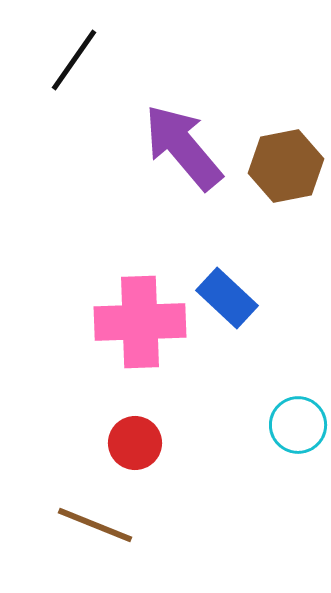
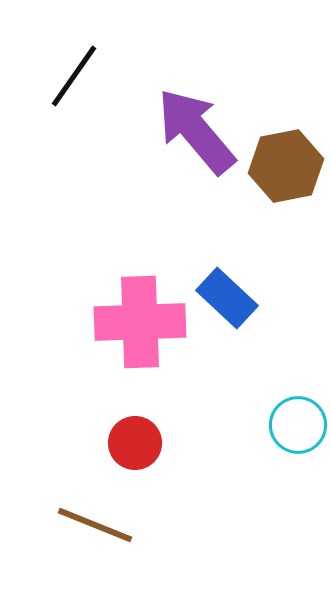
black line: moved 16 px down
purple arrow: moved 13 px right, 16 px up
